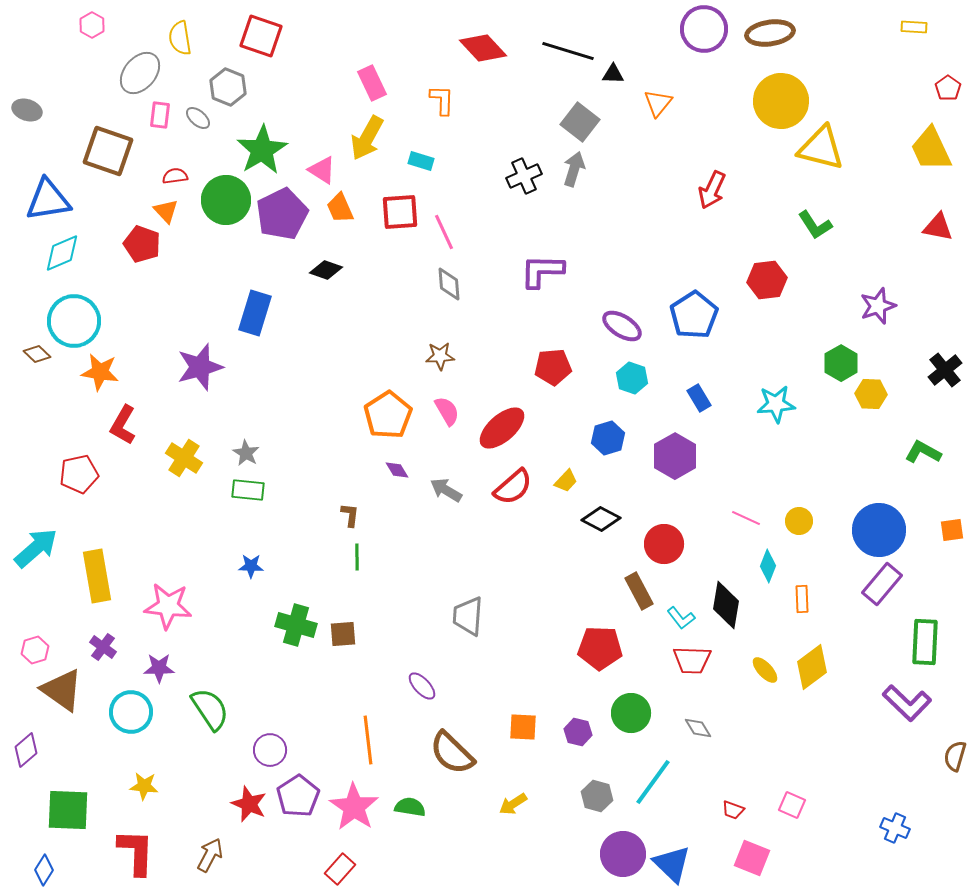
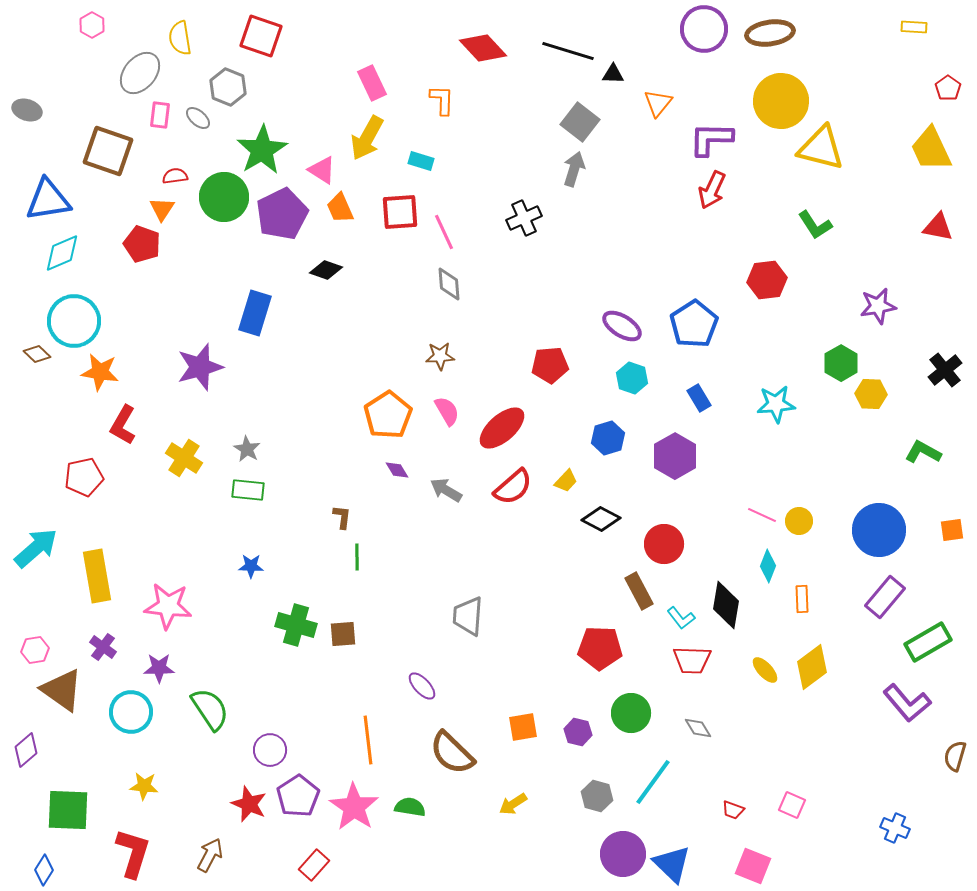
black cross at (524, 176): moved 42 px down
green circle at (226, 200): moved 2 px left, 3 px up
orange triangle at (166, 211): moved 4 px left, 2 px up; rotated 16 degrees clockwise
purple L-shape at (542, 271): moved 169 px right, 132 px up
purple star at (878, 306): rotated 9 degrees clockwise
blue pentagon at (694, 315): moved 9 px down
red pentagon at (553, 367): moved 3 px left, 2 px up
gray star at (246, 453): moved 1 px right, 4 px up
red pentagon at (79, 474): moved 5 px right, 3 px down
brown L-shape at (350, 515): moved 8 px left, 2 px down
pink line at (746, 518): moved 16 px right, 3 px up
purple rectangle at (882, 584): moved 3 px right, 13 px down
green rectangle at (925, 642): moved 3 px right; rotated 57 degrees clockwise
pink hexagon at (35, 650): rotated 8 degrees clockwise
purple L-shape at (907, 703): rotated 6 degrees clockwise
orange square at (523, 727): rotated 12 degrees counterclockwise
red L-shape at (136, 852): moved 3 px left, 1 px down; rotated 15 degrees clockwise
pink square at (752, 858): moved 1 px right, 8 px down
red rectangle at (340, 869): moved 26 px left, 4 px up
